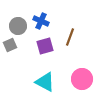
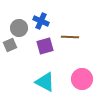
gray circle: moved 1 px right, 2 px down
brown line: rotated 72 degrees clockwise
